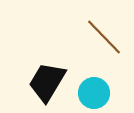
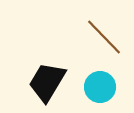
cyan circle: moved 6 px right, 6 px up
